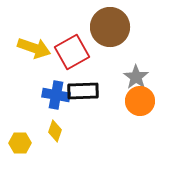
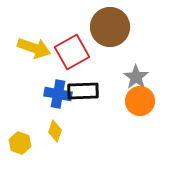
blue cross: moved 2 px right, 1 px up
yellow hexagon: rotated 20 degrees clockwise
